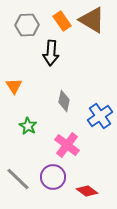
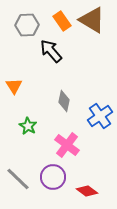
black arrow: moved 2 px up; rotated 135 degrees clockwise
